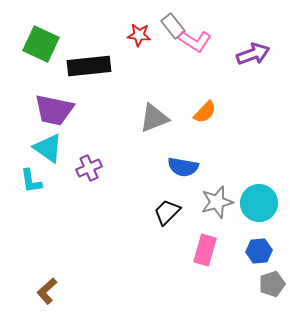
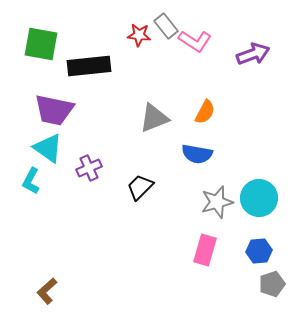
gray rectangle: moved 7 px left
green square: rotated 15 degrees counterclockwise
orange semicircle: rotated 15 degrees counterclockwise
blue semicircle: moved 14 px right, 13 px up
cyan L-shape: rotated 36 degrees clockwise
cyan circle: moved 5 px up
black trapezoid: moved 27 px left, 25 px up
